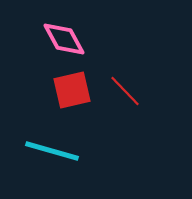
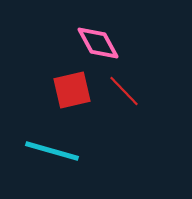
pink diamond: moved 34 px right, 4 px down
red line: moved 1 px left
